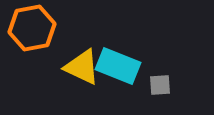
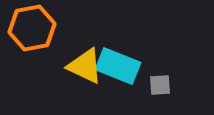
yellow triangle: moved 3 px right, 1 px up
